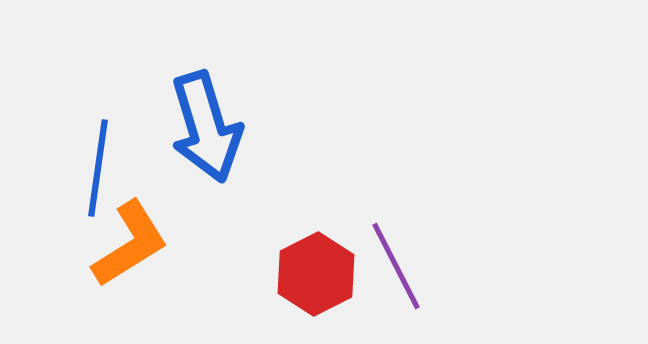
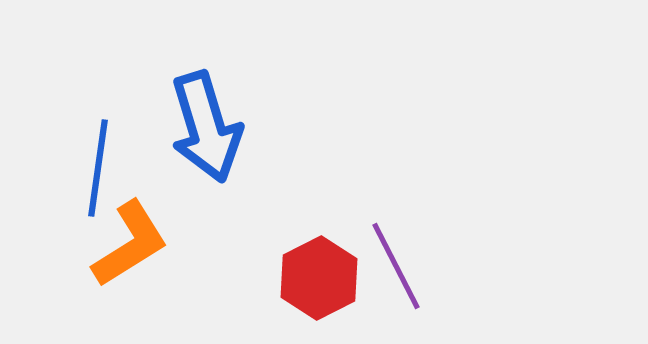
red hexagon: moved 3 px right, 4 px down
